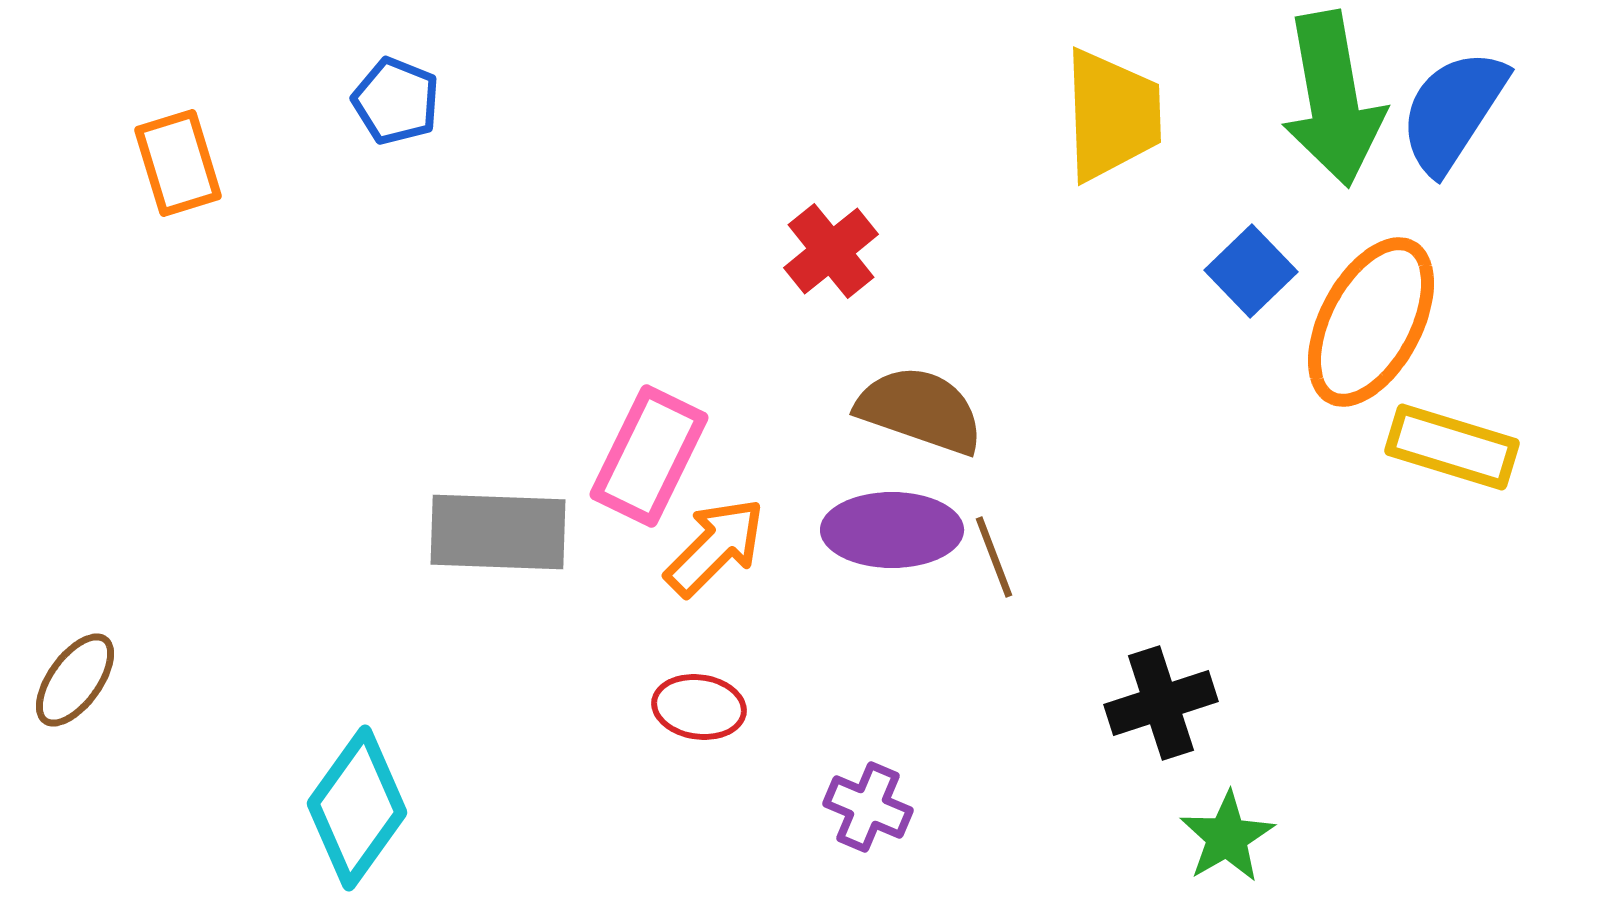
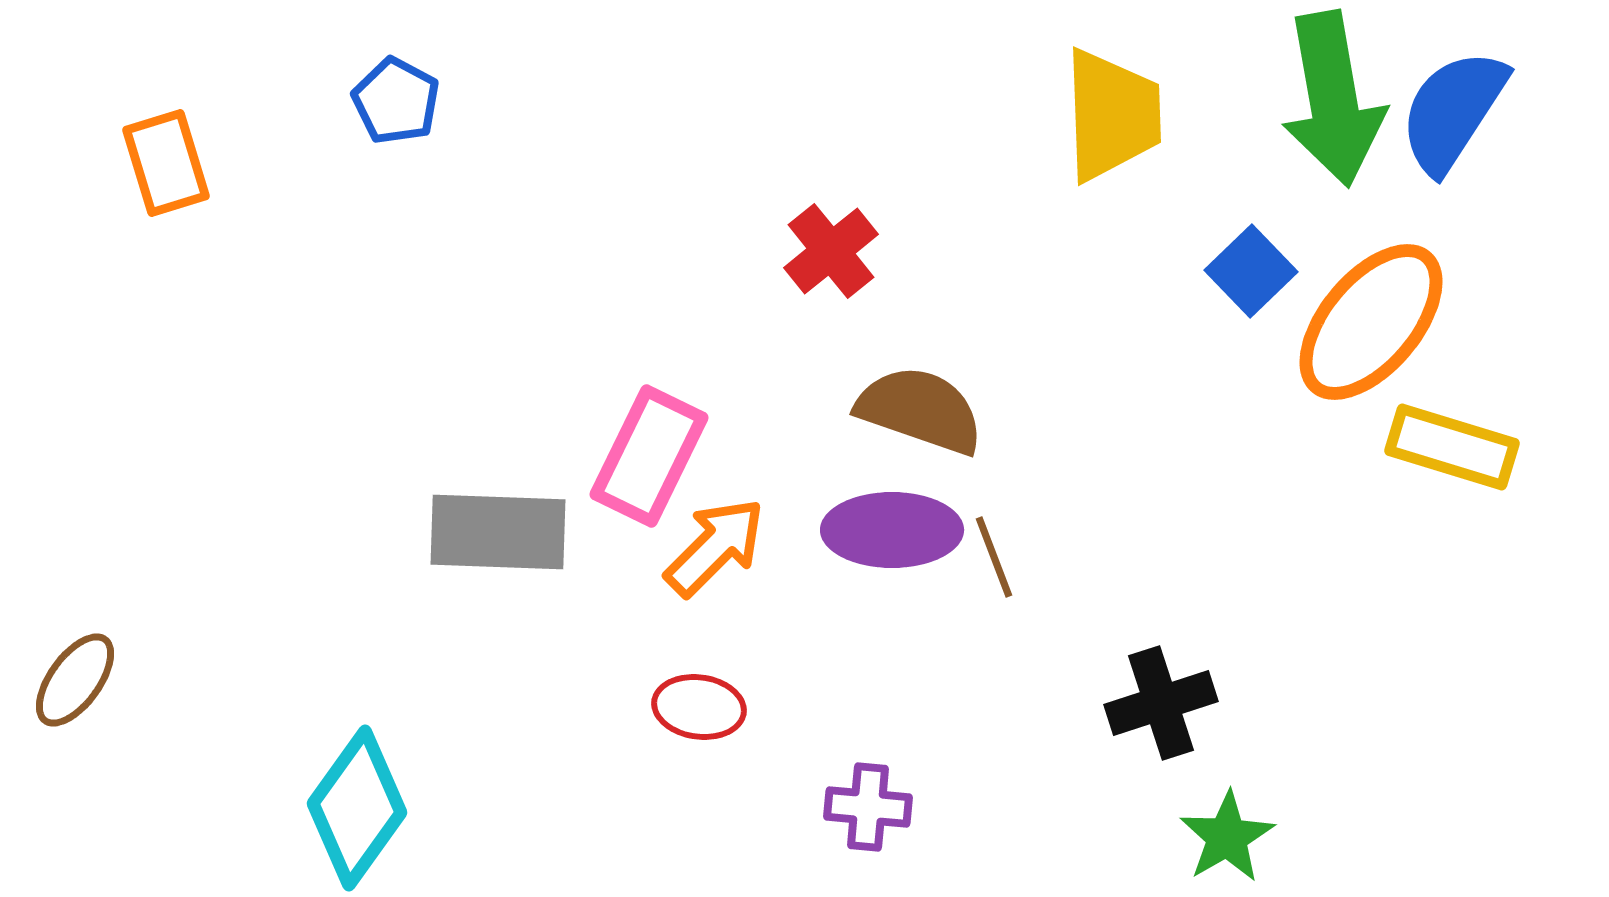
blue pentagon: rotated 6 degrees clockwise
orange rectangle: moved 12 px left
orange ellipse: rotated 12 degrees clockwise
purple cross: rotated 18 degrees counterclockwise
